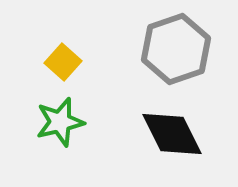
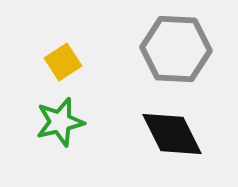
gray hexagon: rotated 22 degrees clockwise
yellow square: rotated 15 degrees clockwise
